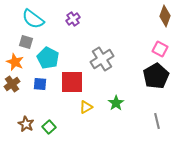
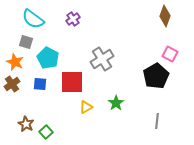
pink square: moved 10 px right, 5 px down
gray line: rotated 21 degrees clockwise
green square: moved 3 px left, 5 px down
